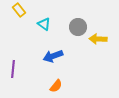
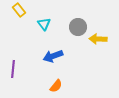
cyan triangle: rotated 16 degrees clockwise
